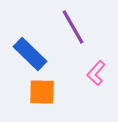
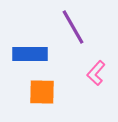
blue rectangle: rotated 44 degrees counterclockwise
